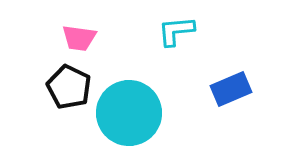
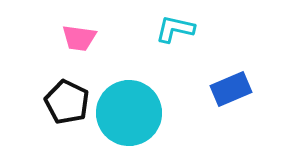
cyan L-shape: moved 1 px left, 2 px up; rotated 18 degrees clockwise
black pentagon: moved 2 px left, 15 px down
